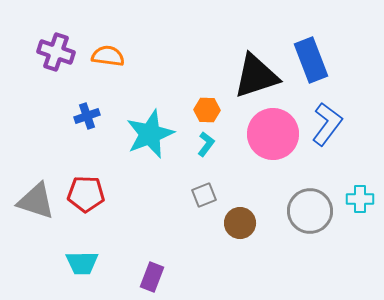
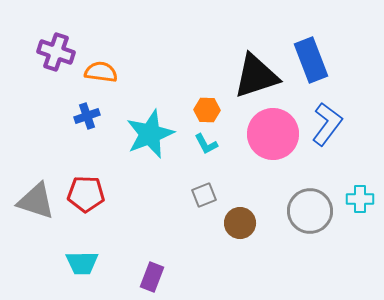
orange semicircle: moved 7 px left, 16 px down
cyan L-shape: rotated 115 degrees clockwise
